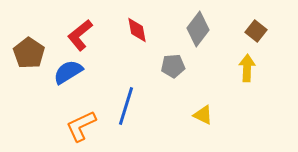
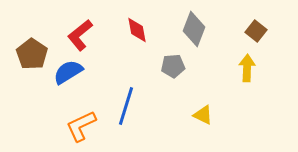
gray diamond: moved 4 px left; rotated 16 degrees counterclockwise
brown pentagon: moved 3 px right, 1 px down
